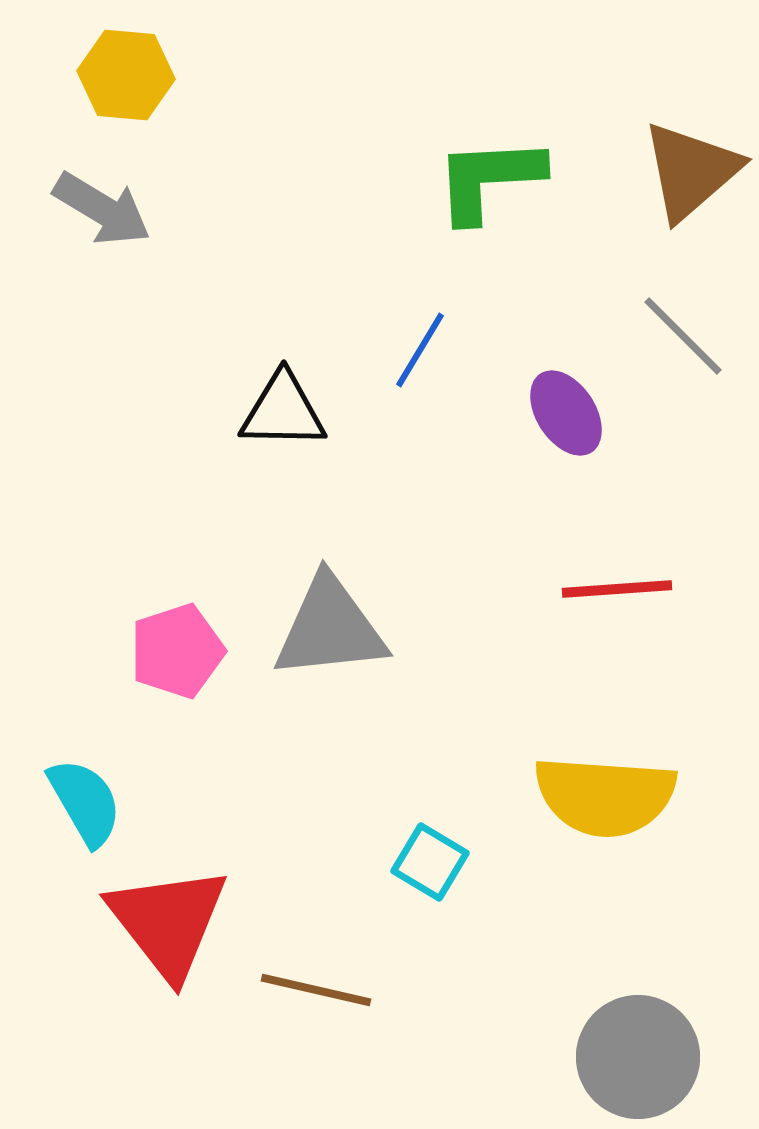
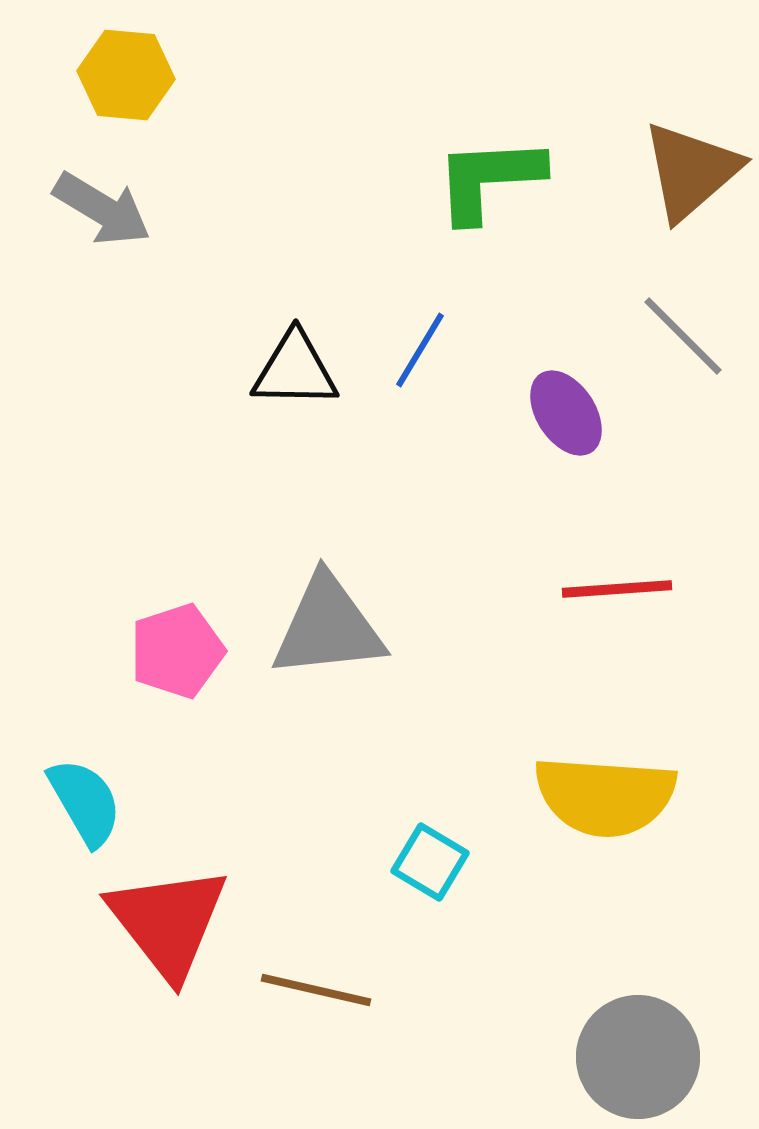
black triangle: moved 12 px right, 41 px up
gray triangle: moved 2 px left, 1 px up
